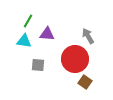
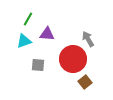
green line: moved 2 px up
gray arrow: moved 3 px down
cyan triangle: rotated 28 degrees counterclockwise
red circle: moved 2 px left
brown square: rotated 16 degrees clockwise
